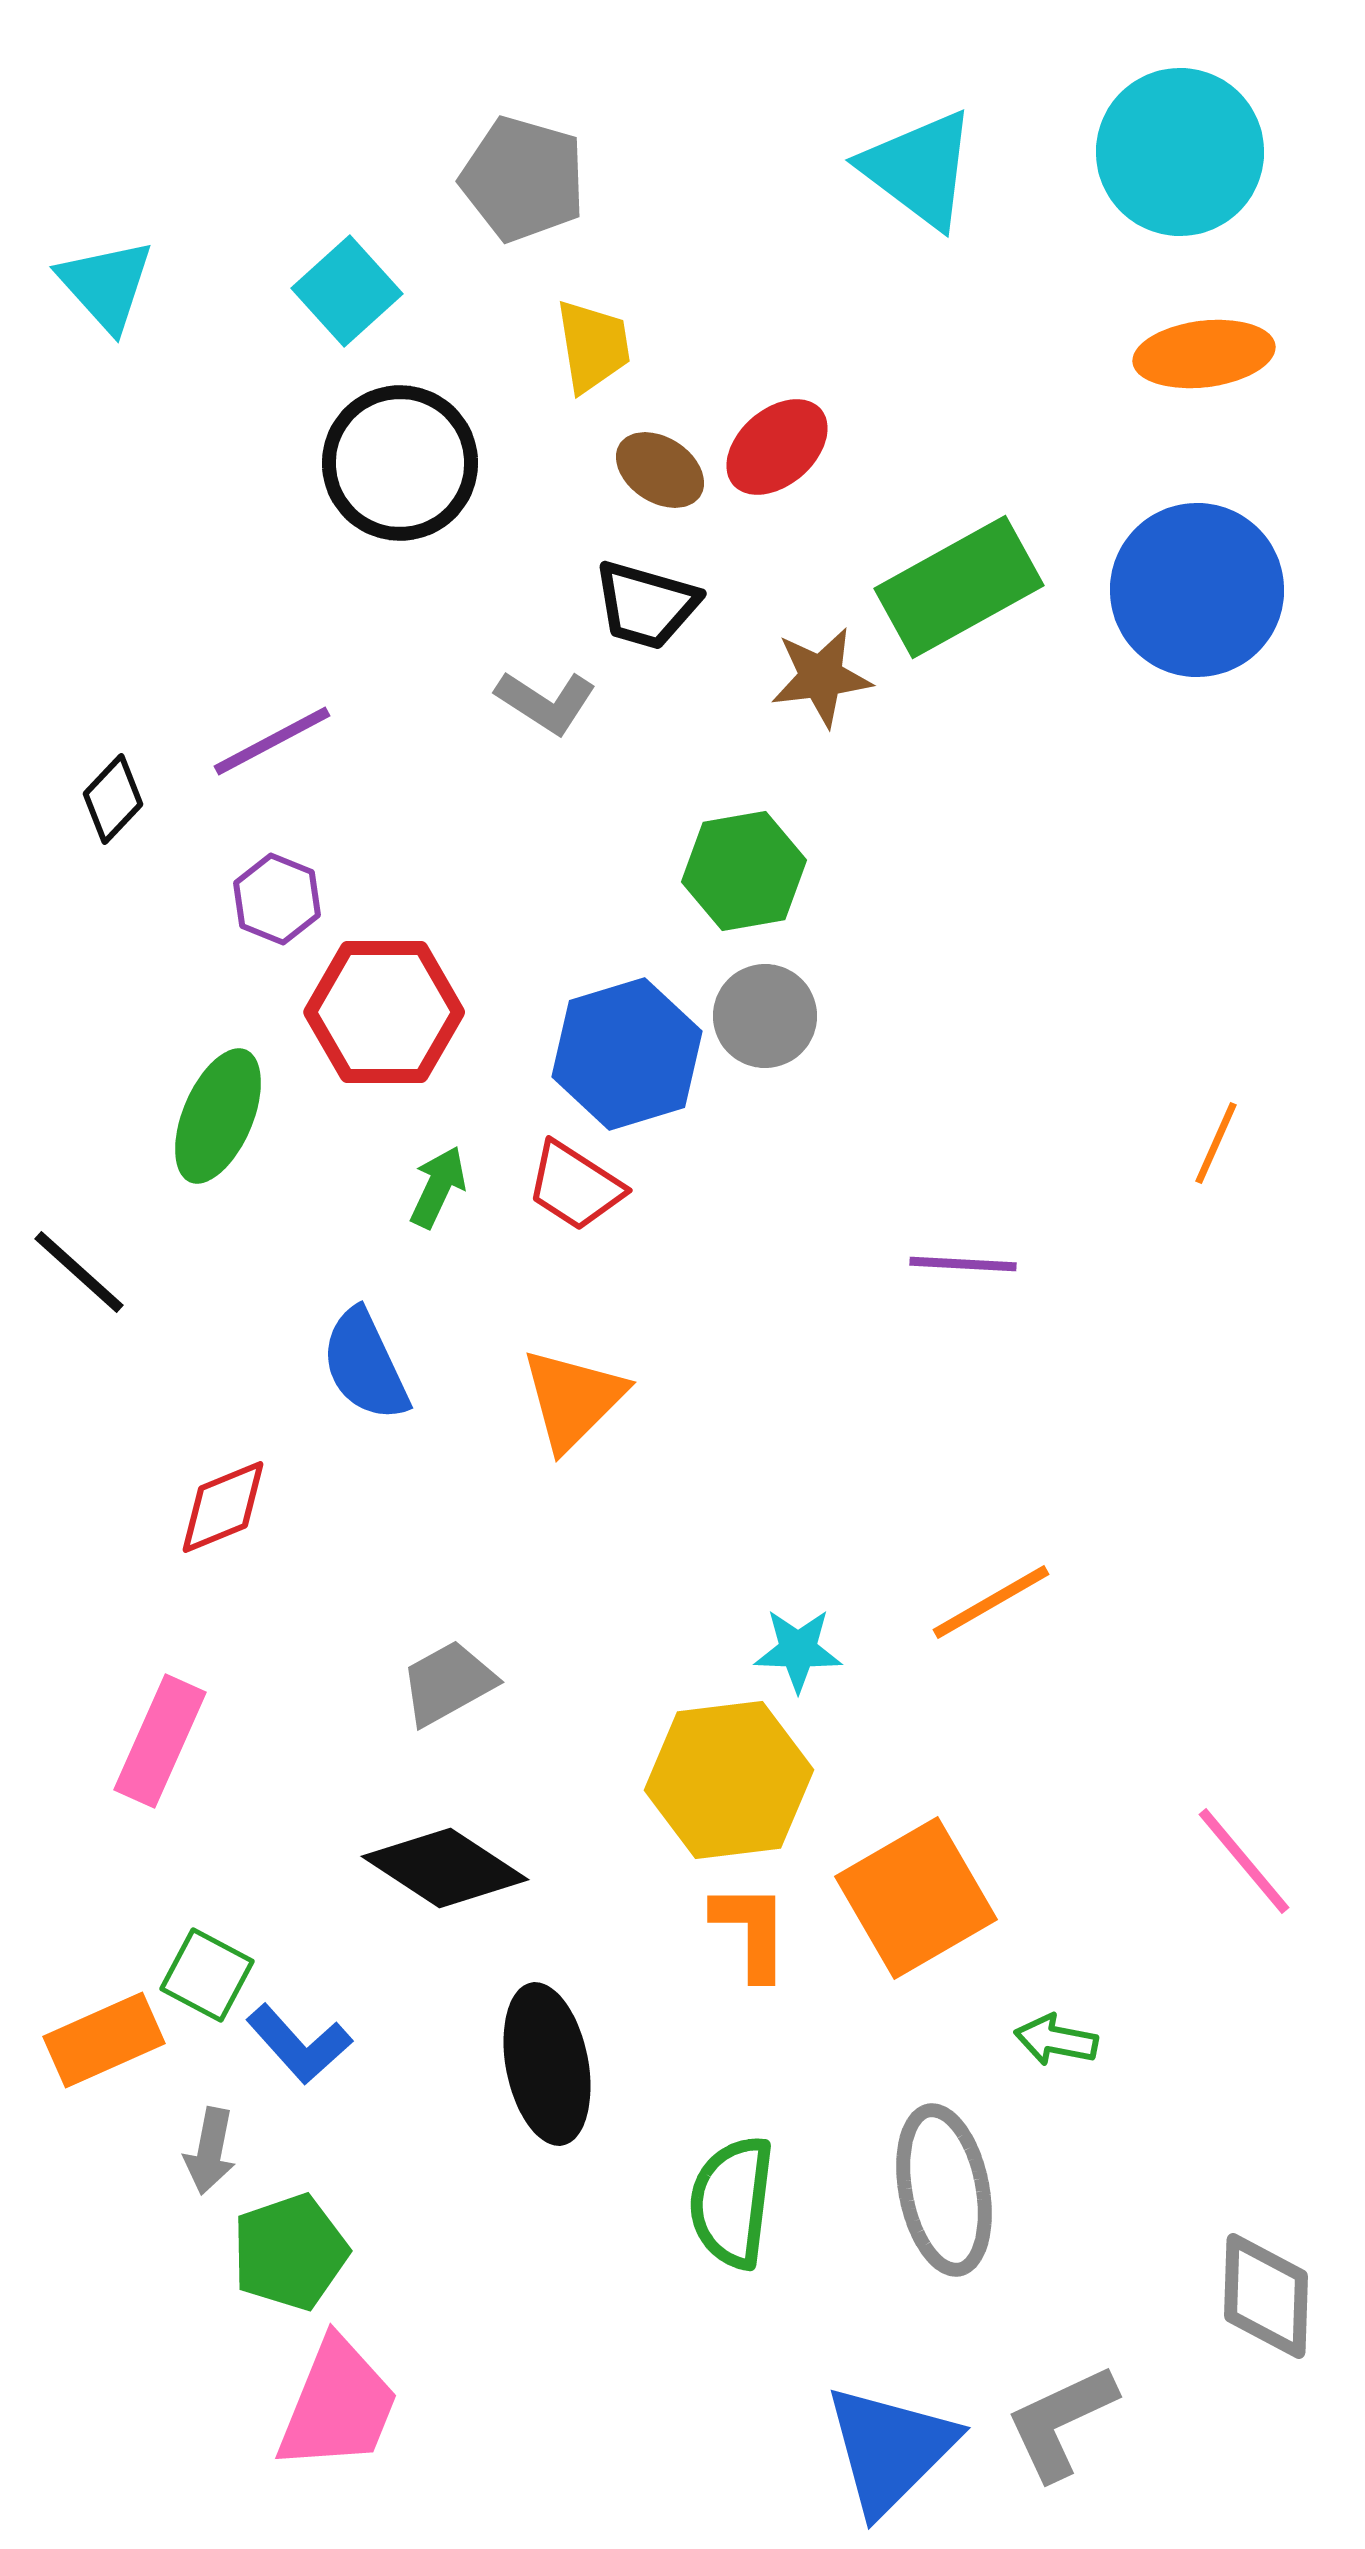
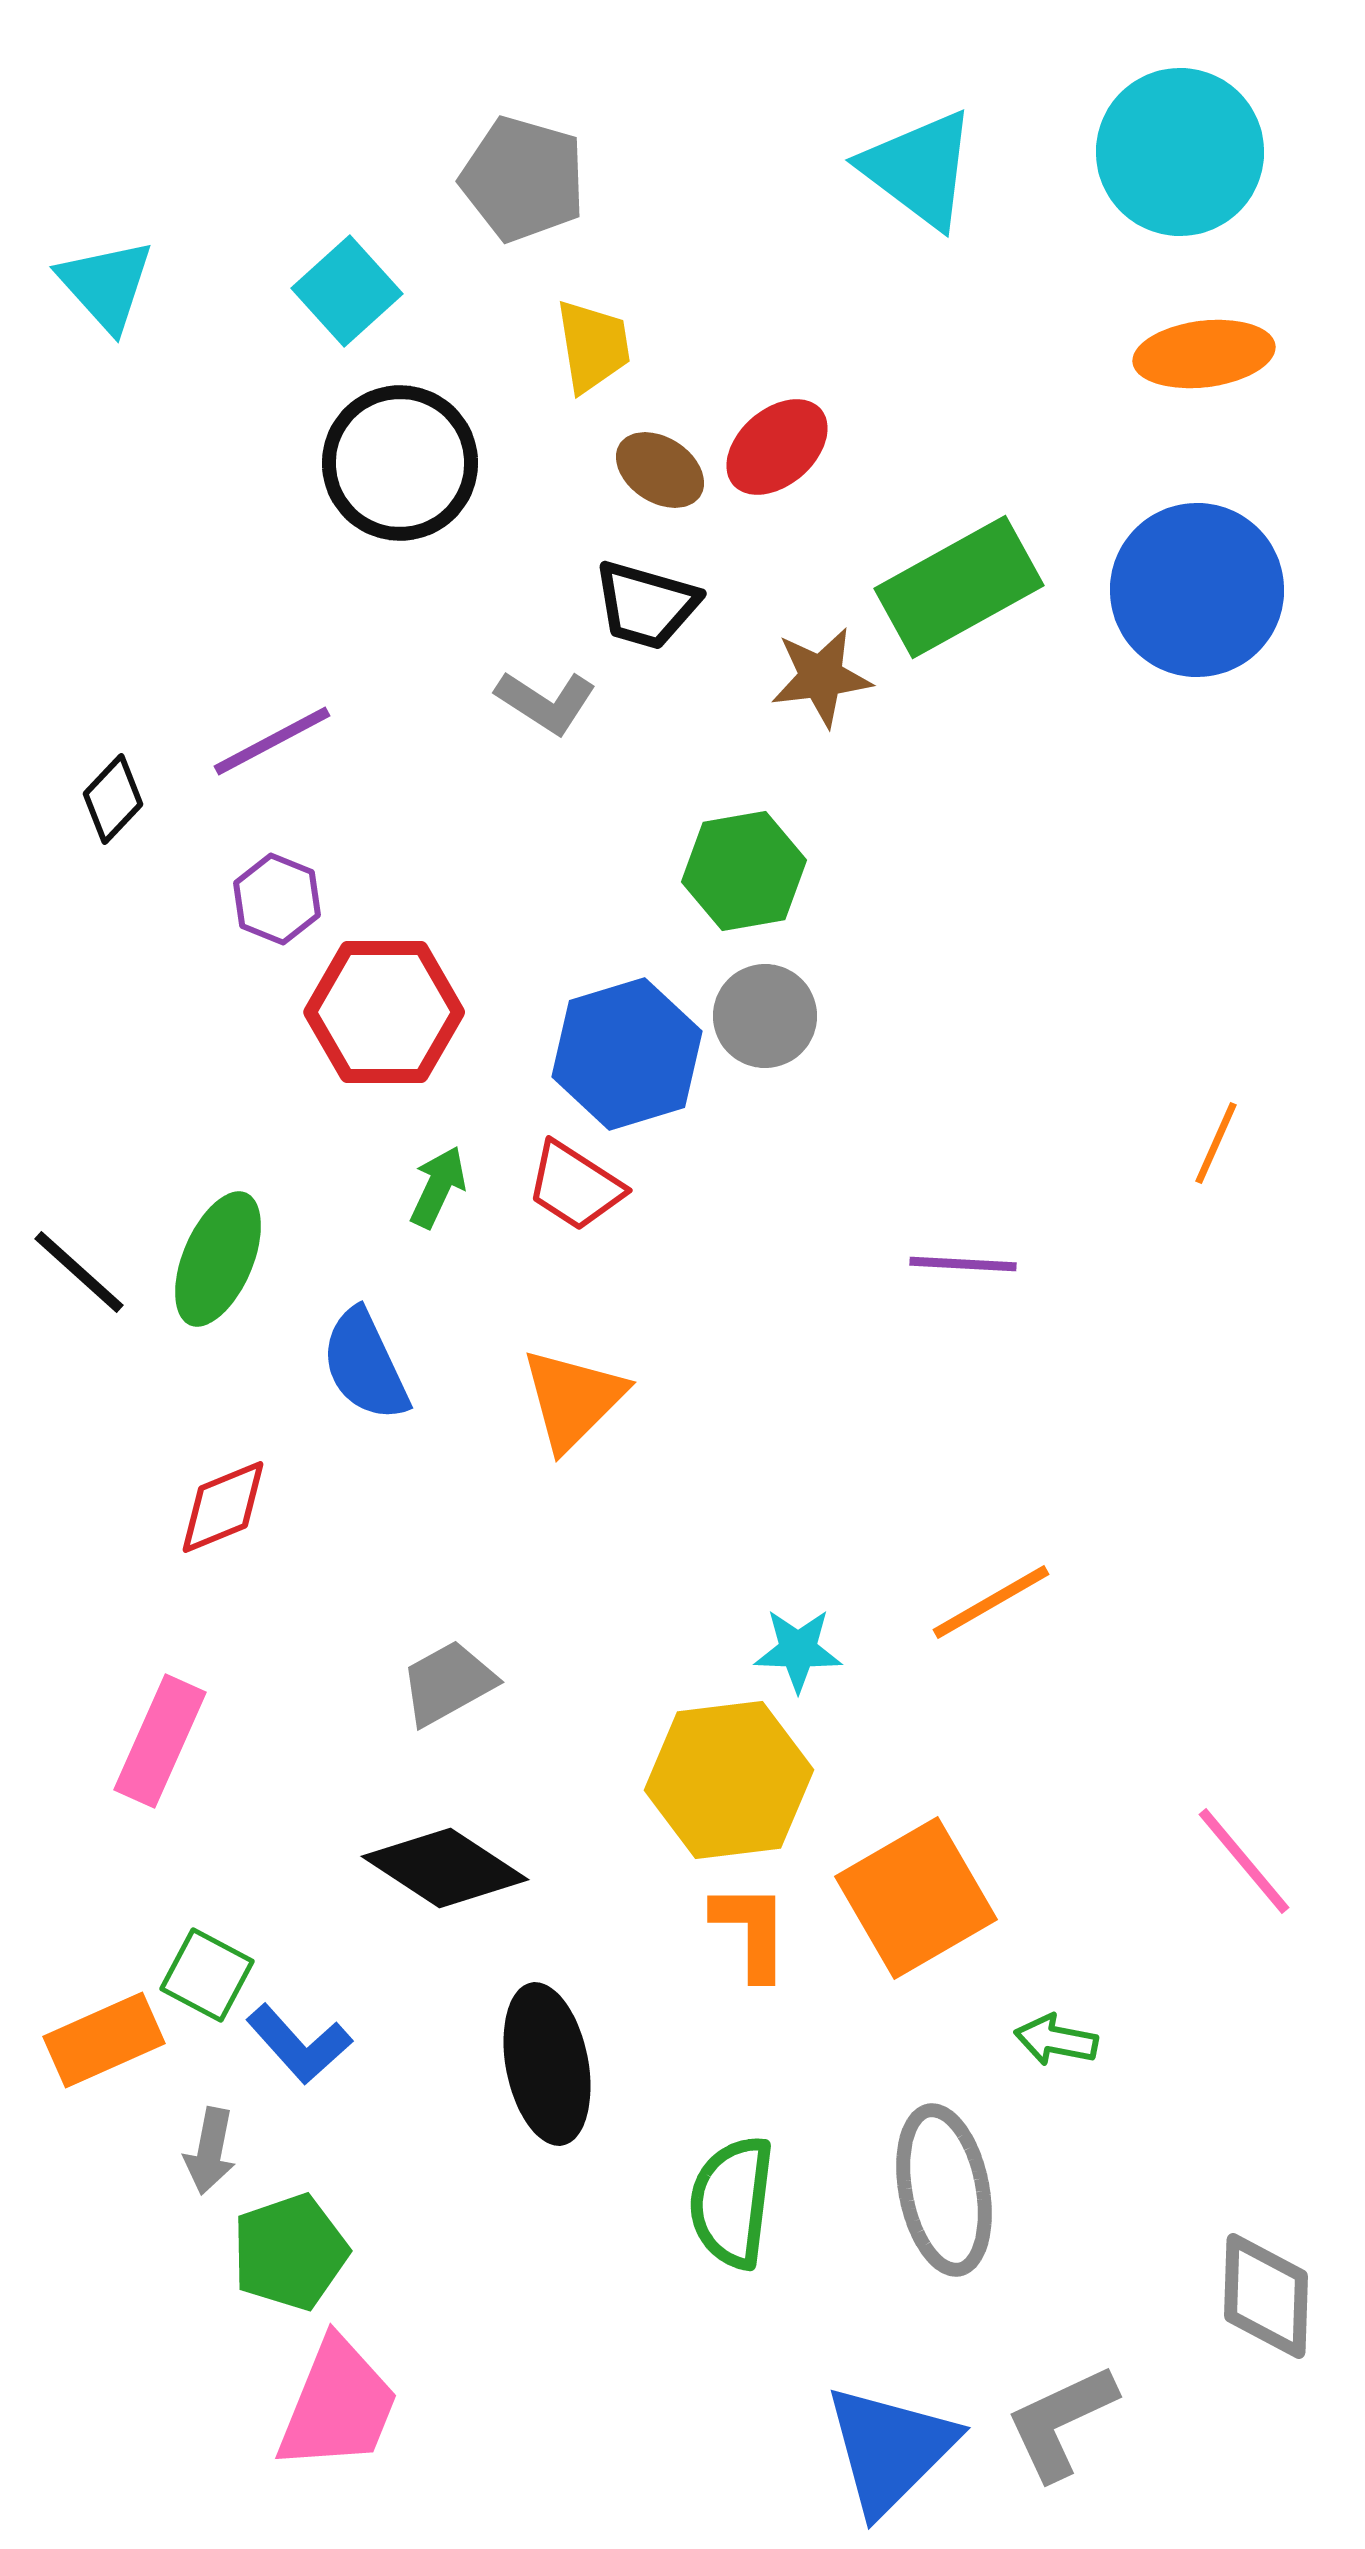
green ellipse at (218, 1116): moved 143 px down
